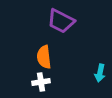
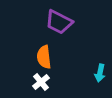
purple trapezoid: moved 2 px left, 1 px down
white cross: rotated 30 degrees counterclockwise
